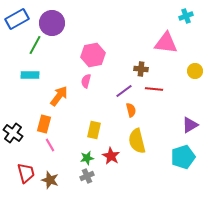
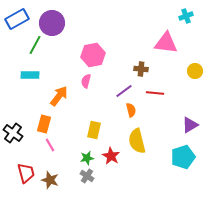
red line: moved 1 px right, 4 px down
gray cross: rotated 32 degrees counterclockwise
